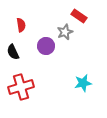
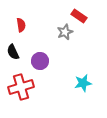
purple circle: moved 6 px left, 15 px down
